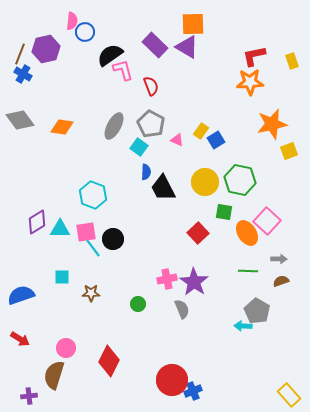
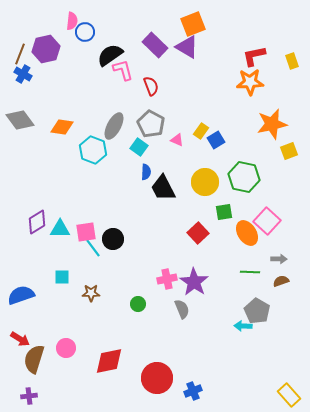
orange square at (193, 24): rotated 20 degrees counterclockwise
green hexagon at (240, 180): moved 4 px right, 3 px up
cyan hexagon at (93, 195): moved 45 px up
green square at (224, 212): rotated 18 degrees counterclockwise
green line at (248, 271): moved 2 px right, 1 px down
red diamond at (109, 361): rotated 52 degrees clockwise
brown semicircle at (54, 375): moved 20 px left, 16 px up
red circle at (172, 380): moved 15 px left, 2 px up
